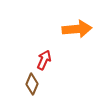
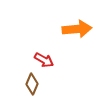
red arrow: rotated 96 degrees clockwise
